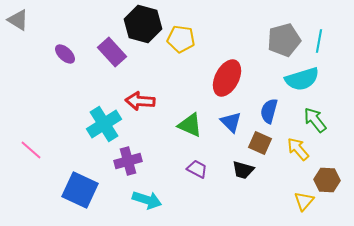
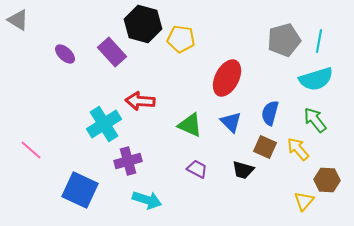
cyan semicircle: moved 14 px right
blue semicircle: moved 1 px right, 2 px down
brown square: moved 5 px right, 4 px down
